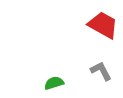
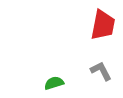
red trapezoid: rotated 72 degrees clockwise
